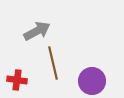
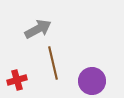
gray arrow: moved 1 px right, 2 px up
red cross: rotated 24 degrees counterclockwise
